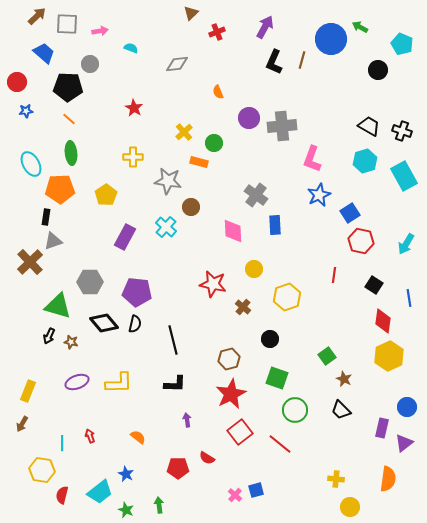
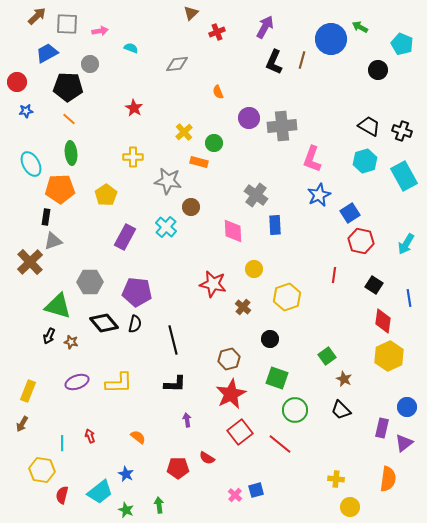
blue trapezoid at (44, 53): moved 3 px right; rotated 70 degrees counterclockwise
